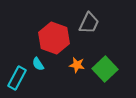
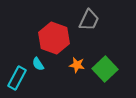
gray trapezoid: moved 3 px up
